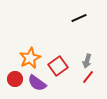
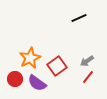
gray arrow: rotated 40 degrees clockwise
red square: moved 1 px left
